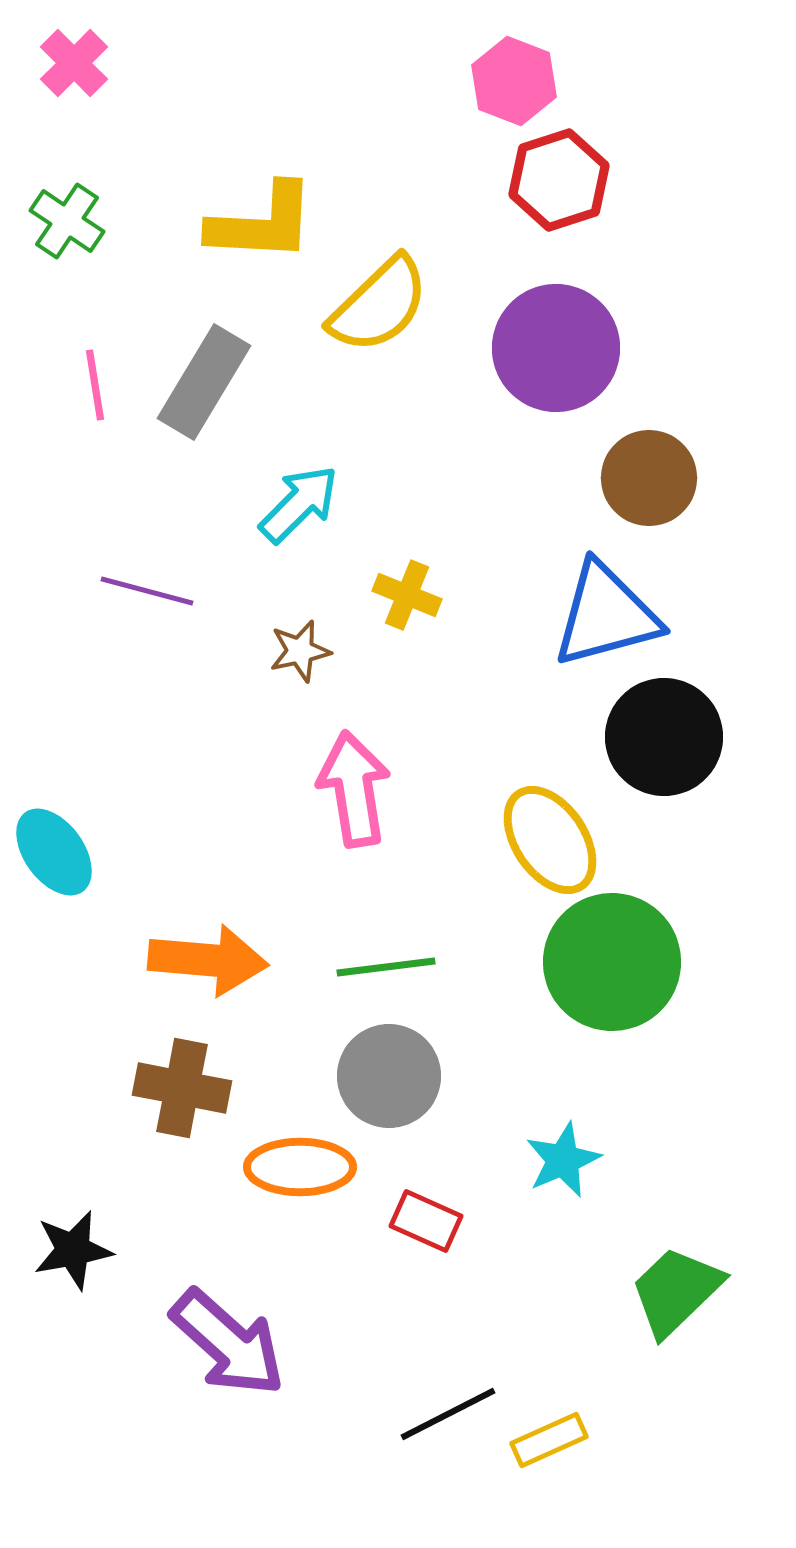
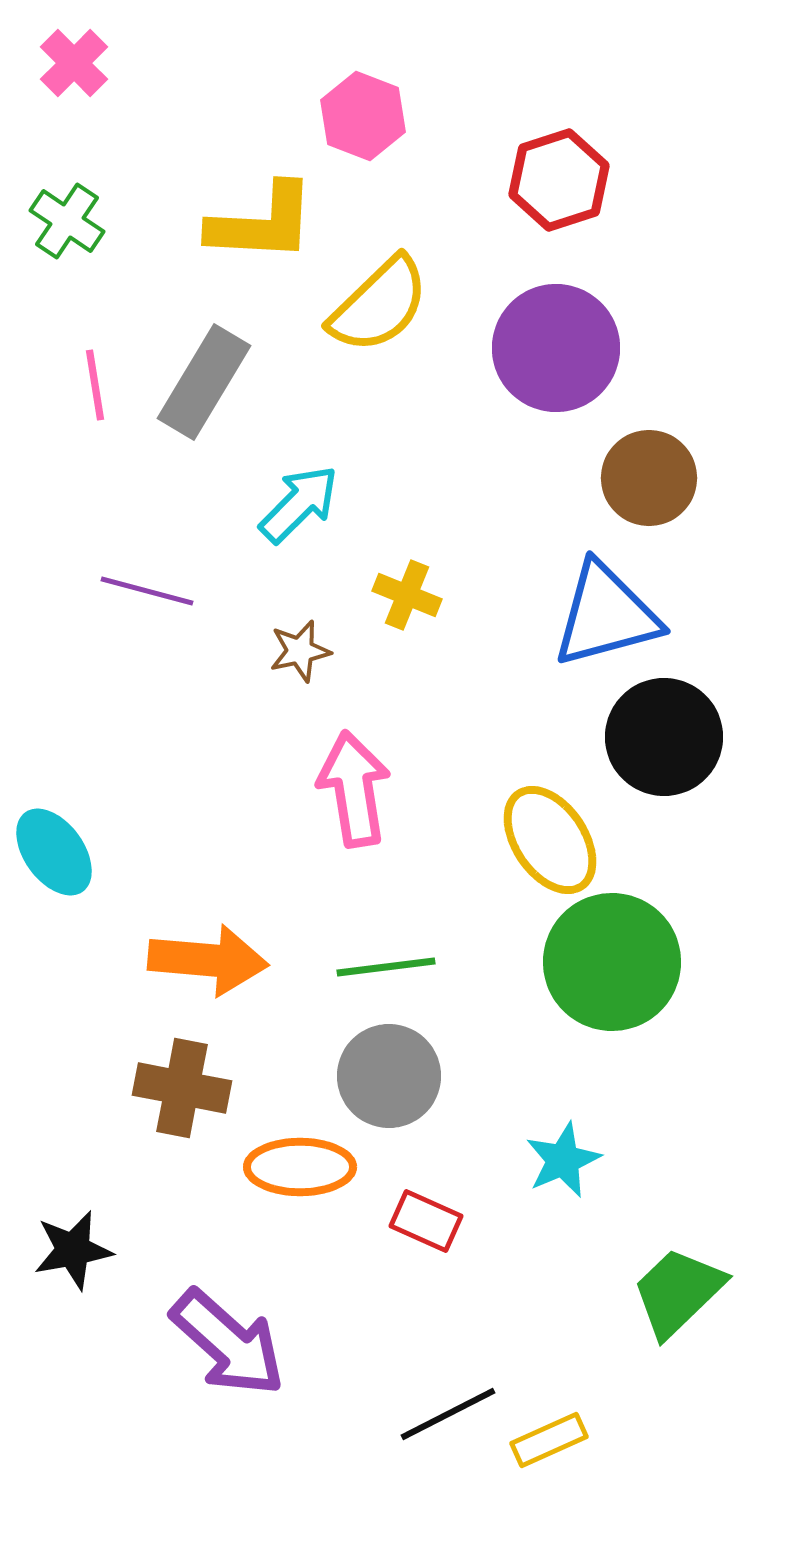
pink hexagon: moved 151 px left, 35 px down
green trapezoid: moved 2 px right, 1 px down
